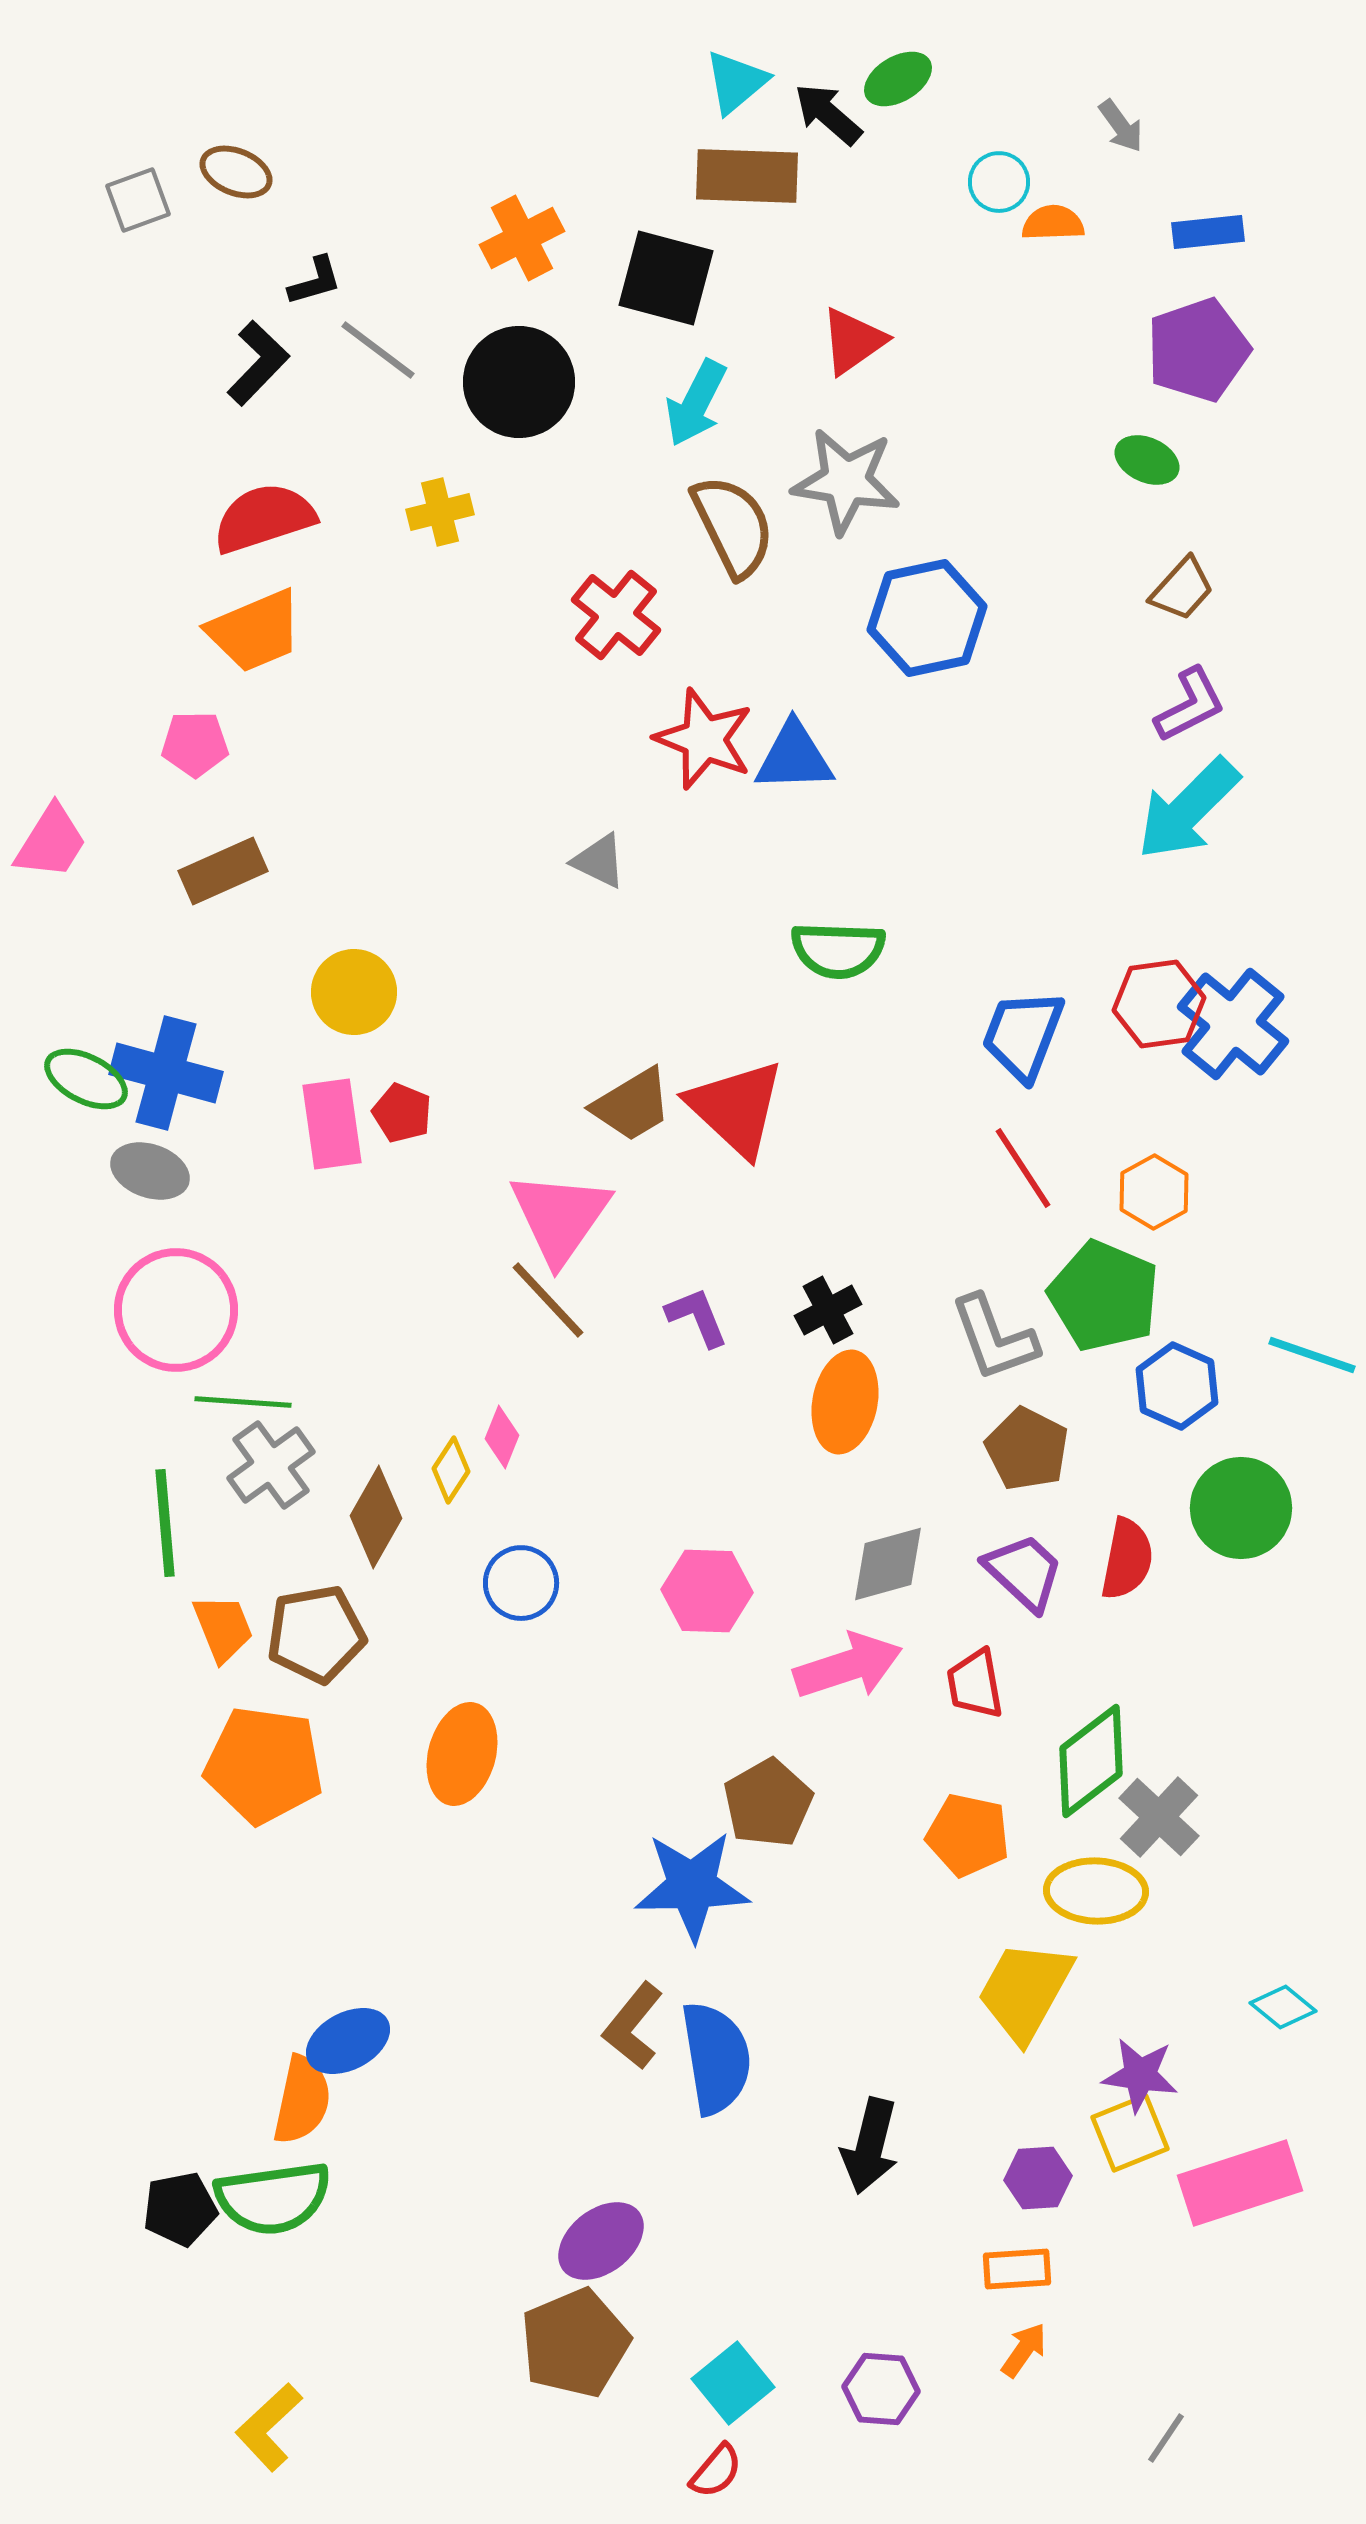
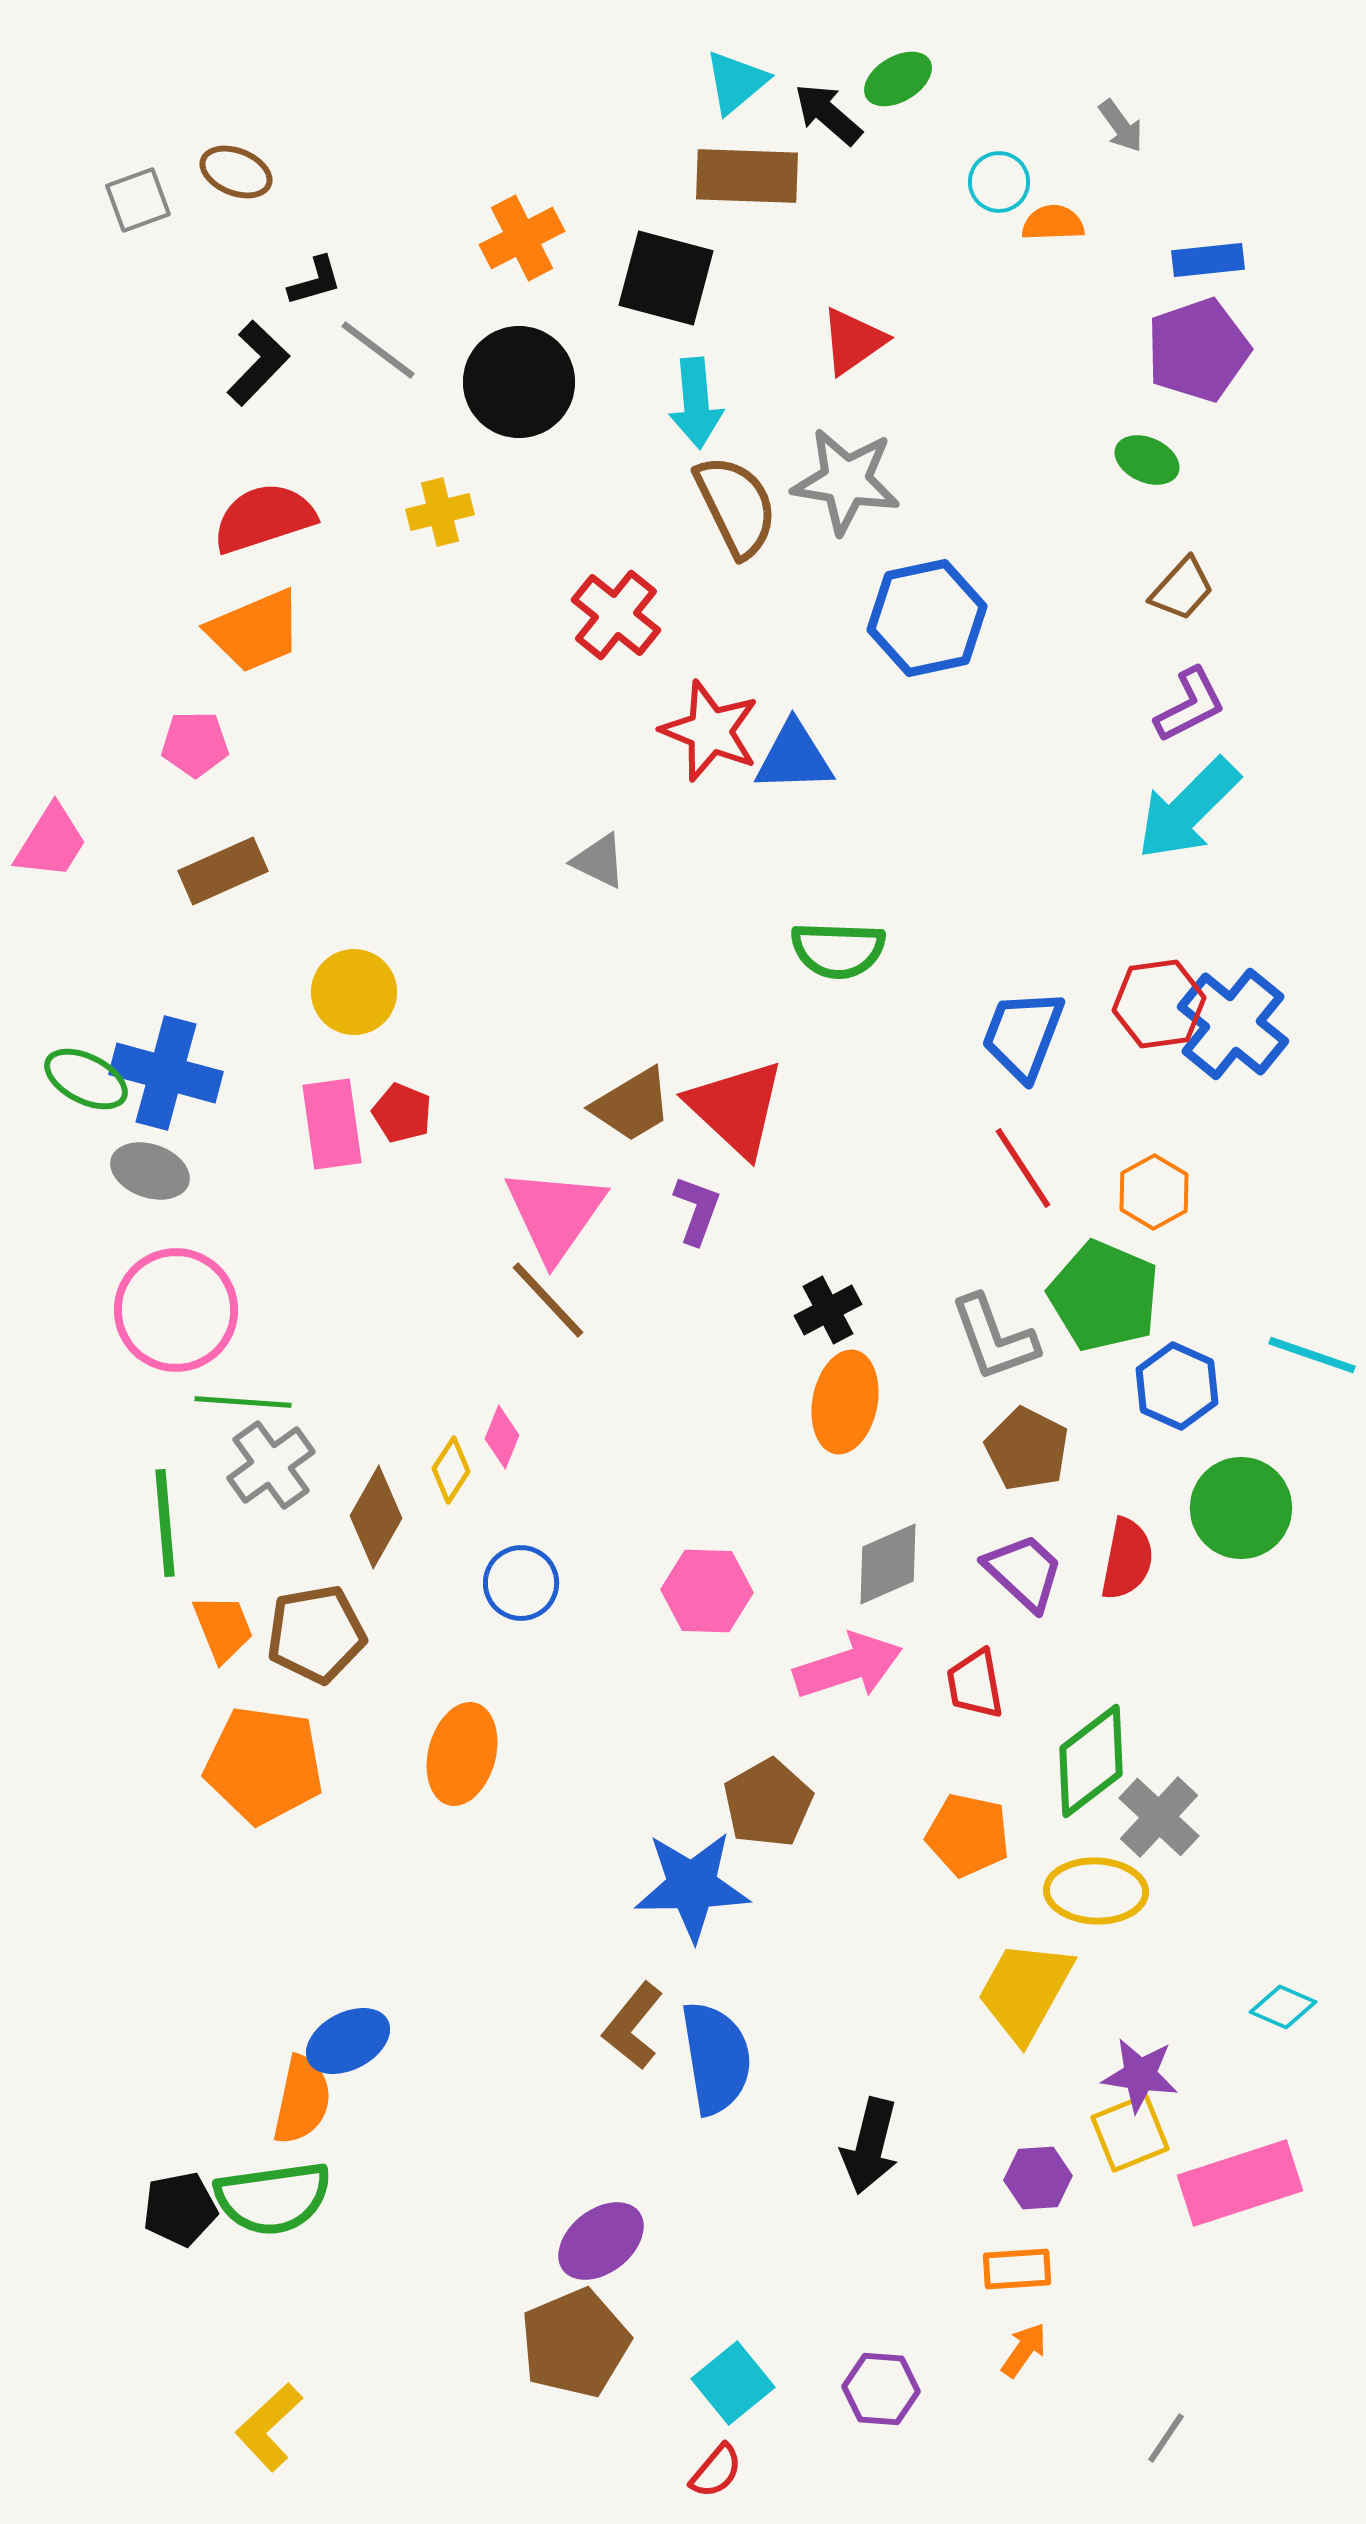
blue rectangle at (1208, 232): moved 28 px down
cyan arrow at (696, 403): rotated 32 degrees counterclockwise
brown semicircle at (733, 526): moved 3 px right, 20 px up
red star at (704, 739): moved 6 px right, 8 px up
pink triangle at (560, 1217): moved 5 px left, 3 px up
purple L-shape at (697, 1317): moved 107 px up; rotated 42 degrees clockwise
gray diamond at (888, 1564): rotated 8 degrees counterclockwise
cyan diamond at (1283, 2007): rotated 16 degrees counterclockwise
